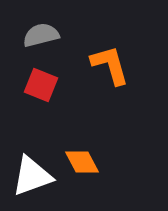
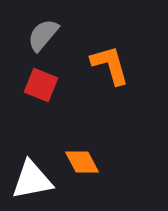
gray semicircle: moved 2 px right; rotated 36 degrees counterclockwise
white triangle: moved 4 px down; rotated 9 degrees clockwise
